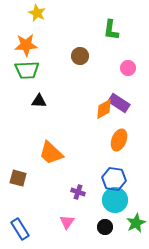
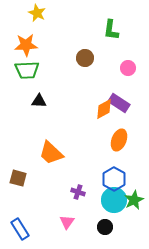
brown circle: moved 5 px right, 2 px down
blue hexagon: rotated 20 degrees clockwise
cyan circle: moved 1 px left
green star: moved 2 px left, 23 px up
